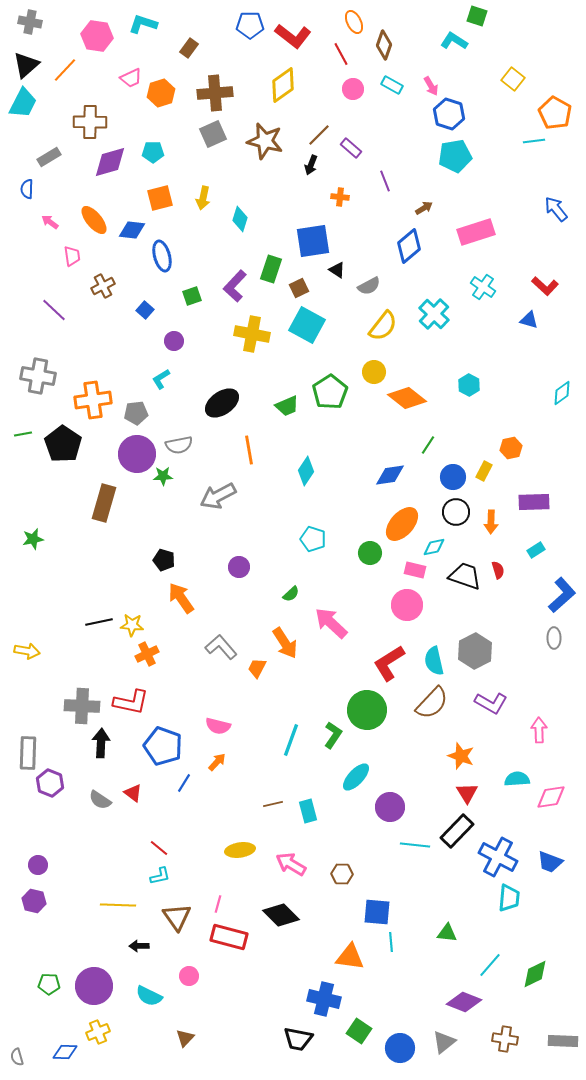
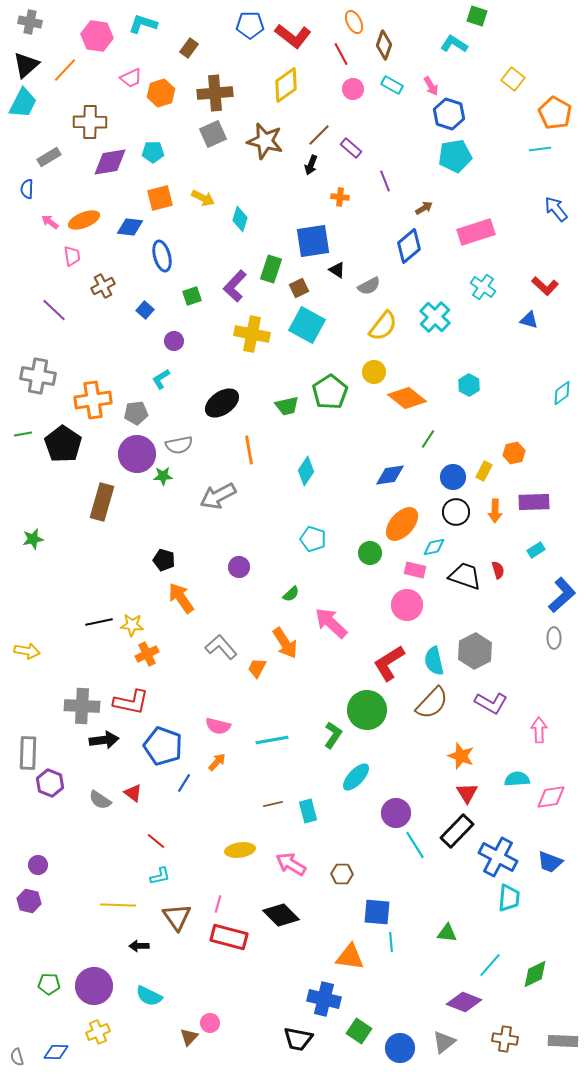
cyan L-shape at (454, 41): moved 3 px down
yellow diamond at (283, 85): moved 3 px right
cyan line at (534, 141): moved 6 px right, 8 px down
purple diamond at (110, 162): rotated 6 degrees clockwise
yellow arrow at (203, 198): rotated 75 degrees counterclockwise
orange ellipse at (94, 220): moved 10 px left; rotated 72 degrees counterclockwise
blue diamond at (132, 230): moved 2 px left, 3 px up
cyan cross at (434, 314): moved 1 px right, 3 px down
green trapezoid at (287, 406): rotated 10 degrees clockwise
green line at (428, 445): moved 6 px up
orange hexagon at (511, 448): moved 3 px right, 5 px down
brown rectangle at (104, 503): moved 2 px left, 1 px up
orange arrow at (491, 522): moved 4 px right, 11 px up
cyan line at (291, 740): moved 19 px left; rotated 60 degrees clockwise
black arrow at (101, 743): moved 3 px right, 3 px up; rotated 80 degrees clockwise
purple circle at (390, 807): moved 6 px right, 6 px down
cyan line at (415, 845): rotated 52 degrees clockwise
red line at (159, 848): moved 3 px left, 7 px up
purple hexagon at (34, 901): moved 5 px left
pink circle at (189, 976): moved 21 px right, 47 px down
brown triangle at (185, 1038): moved 4 px right, 1 px up
blue diamond at (65, 1052): moved 9 px left
